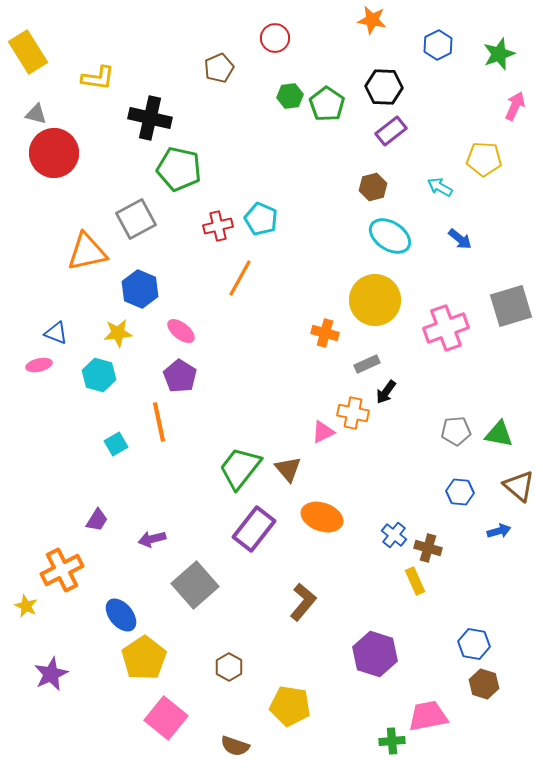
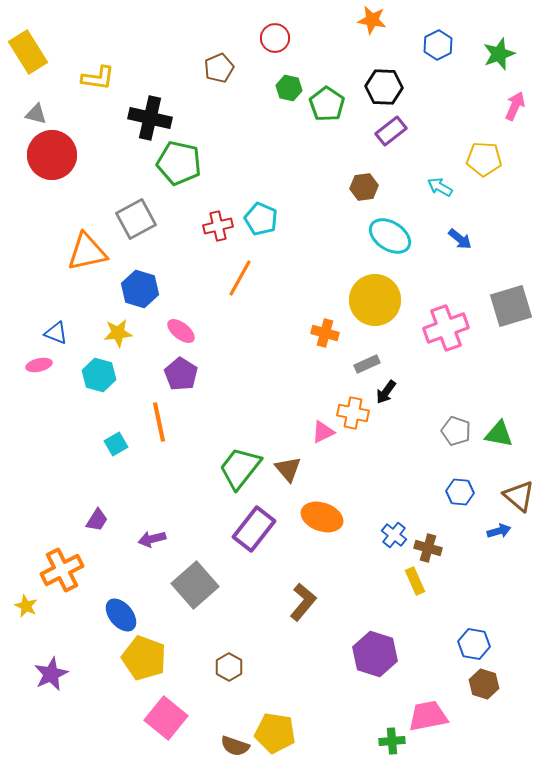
green hexagon at (290, 96): moved 1 px left, 8 px up; rotated 20 degrees clockwise
red circle at (54, 153): moved 2 px left, 2 px down
green pentagon at (179, 169): moved 6 px up
brown hexagon at (373, 187): moved 9 px left; rotated 8 degrees clockwise
blue hexagon at (140, 289): rotated 6 degrees counterclockwise
purple pentagon at (180, 376): moved 1 px right, 2 px up
gray pentagon at (456, 431): rotated 24 degrees clockwise
brown triangle at (519, 486): moved 10 px down
yellow pentagon at (144, 658): rotated 18 degrees counterclockwise
yellow pentagon at (290, 706): moved 15 px left, 27 px down
